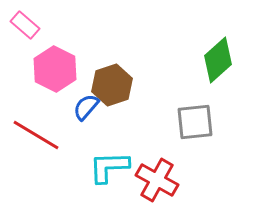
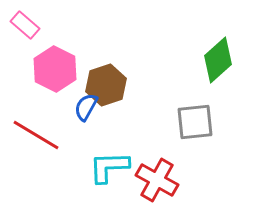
brown hexagon: moved 6 px left
blue semicircle: rotated 12 degrees counterclockwise
